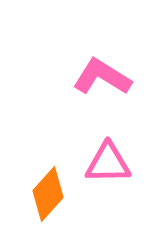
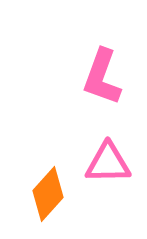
pink L-shape: rotated 102 degrees counterclockwise
